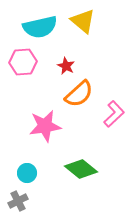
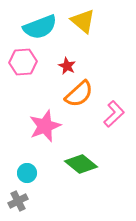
cyan semicircle: rotated 8 degrees counterclockwise
red star: moved 1 px right
pink star: rotated 12 degrees counterclockwise
green diamond: moved 5 px up
